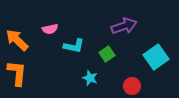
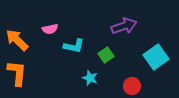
green square: moved 1 px left, 1 px down
